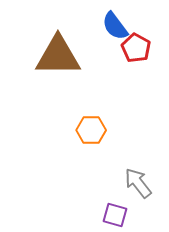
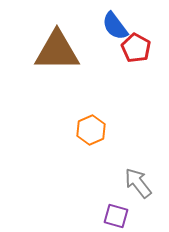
brown triangle: moved 1 px left, 5 px up
orange hexagon: rotated 24 degrees counterclockwise
purple square: moved 1 px right, 1 px down
